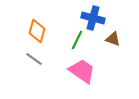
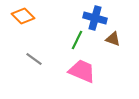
blue cross: moved 2 px right
orange diamond: moved 14 px left, 15 px up; rotated 60 degrees counterclockwise
pink trapezoid: rotated 12 degrees counterclockwise
